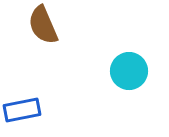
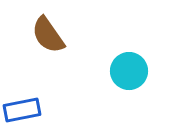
brown semicircle: moved 5 px right, 10 px down; rotated 12 degrees counterclockwise
